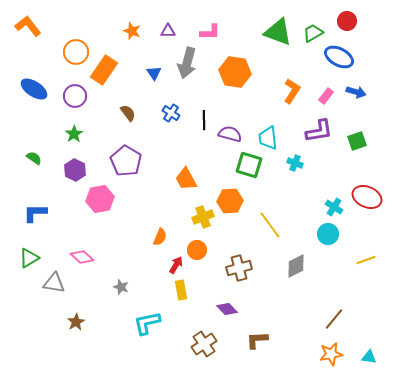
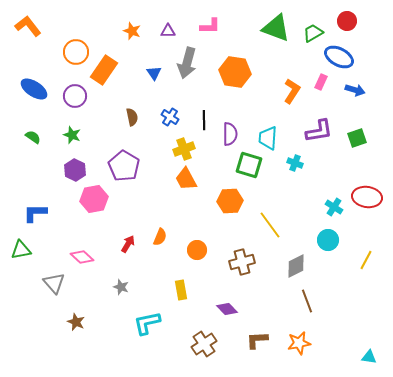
pink L-shape at (210, 32): moved 6 px up
green triangle at (278, 32): moved 2 px left, 4 px up
blue arrow at (356, 92): moved 1 px left, 2 px up
pink rectangle at (326, 96): moved 5 px left, 14 px up; rotated 14 degrees counterclockwise
brown semicircle at (128, 113): moved 4 px right, 4 px down; rotated 24 degrees clockwise
blue cross at (171, 113): moved 1 px left, 4 px down
green star at (74, 134): moved 2 px left, 1 px down; rotated 18 degrees counterclockwise
purple semicircle at (230, 134): rotated 75 degrees clockwise
cyan trapezoid at (268, 138): rotated 10 degrees clockwise
green square at (357, 141): moved 3 px up
green semicircle at (34, 158): moved 1 px left, 21 px up
purple pentagon at (126, 161): moved 2 px left, 5 px down
red ellipse at (367, 197): rotated 16 degrees counterclockwise
pink hexagon at (100, 199): moved 6 px left
yellow cross at (203, 217): moved 19 px left, 68 px up
cyan circle at (328, 234): moved 6 px down
green triangle at (29, 258): moved 8 px left, 8 px up; rotated 20 degrees clockwise
yellow line at (366, 260): rotated 42 degrees counterclockwise
red arrow at (176, 265): moved 48 px left, 21 px up
brown cross at (239, 268): moved 3 px right, 6 px up
gray triangle at (54, 283): rotated 40 degrees clockwise
brown line at (334, 319): moved 27 px left, 18 px up; rotated 60 degrees counterclockwise
brown star at (76, 322): rotated 18 degrees counterclockwise
orange star at (331, 354): moved 32 px left, 11 px up
